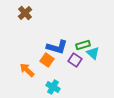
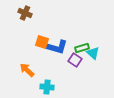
brown cross: rotated 24 degrees counterclockwise
green rectangle: moved 1 px left, 3 px down
orange square: moved 5 px left, 18 px up; rotated 16 degrees counterclockwise
cyan cross: moved 6 px left; rotated 24 degrees counterclockwise
